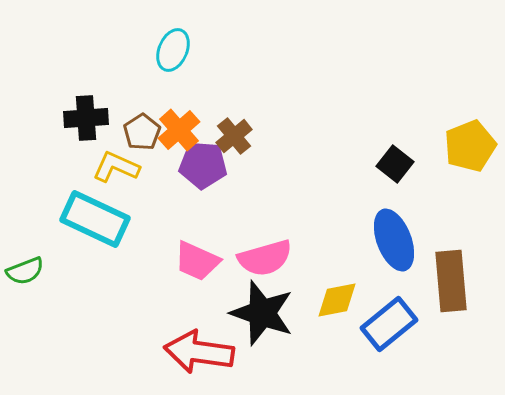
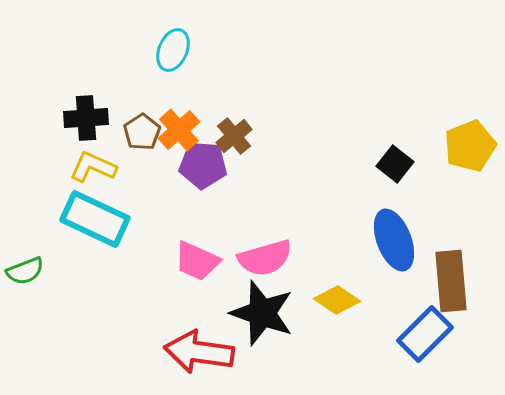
yellow L-shape: moved 23 px left
yellow diamond: rotated 45 degrees clockwise
blue rectangle: moved 36 px right, 10 px down; rotated 6 degrees counterclockwise
